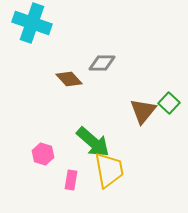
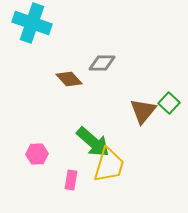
pink hexagon: moved 6 px left; rotated 20 degrees counterclockwise
yellow trapezoid: moved 5 px up; rotated 27 degrees clockwise
